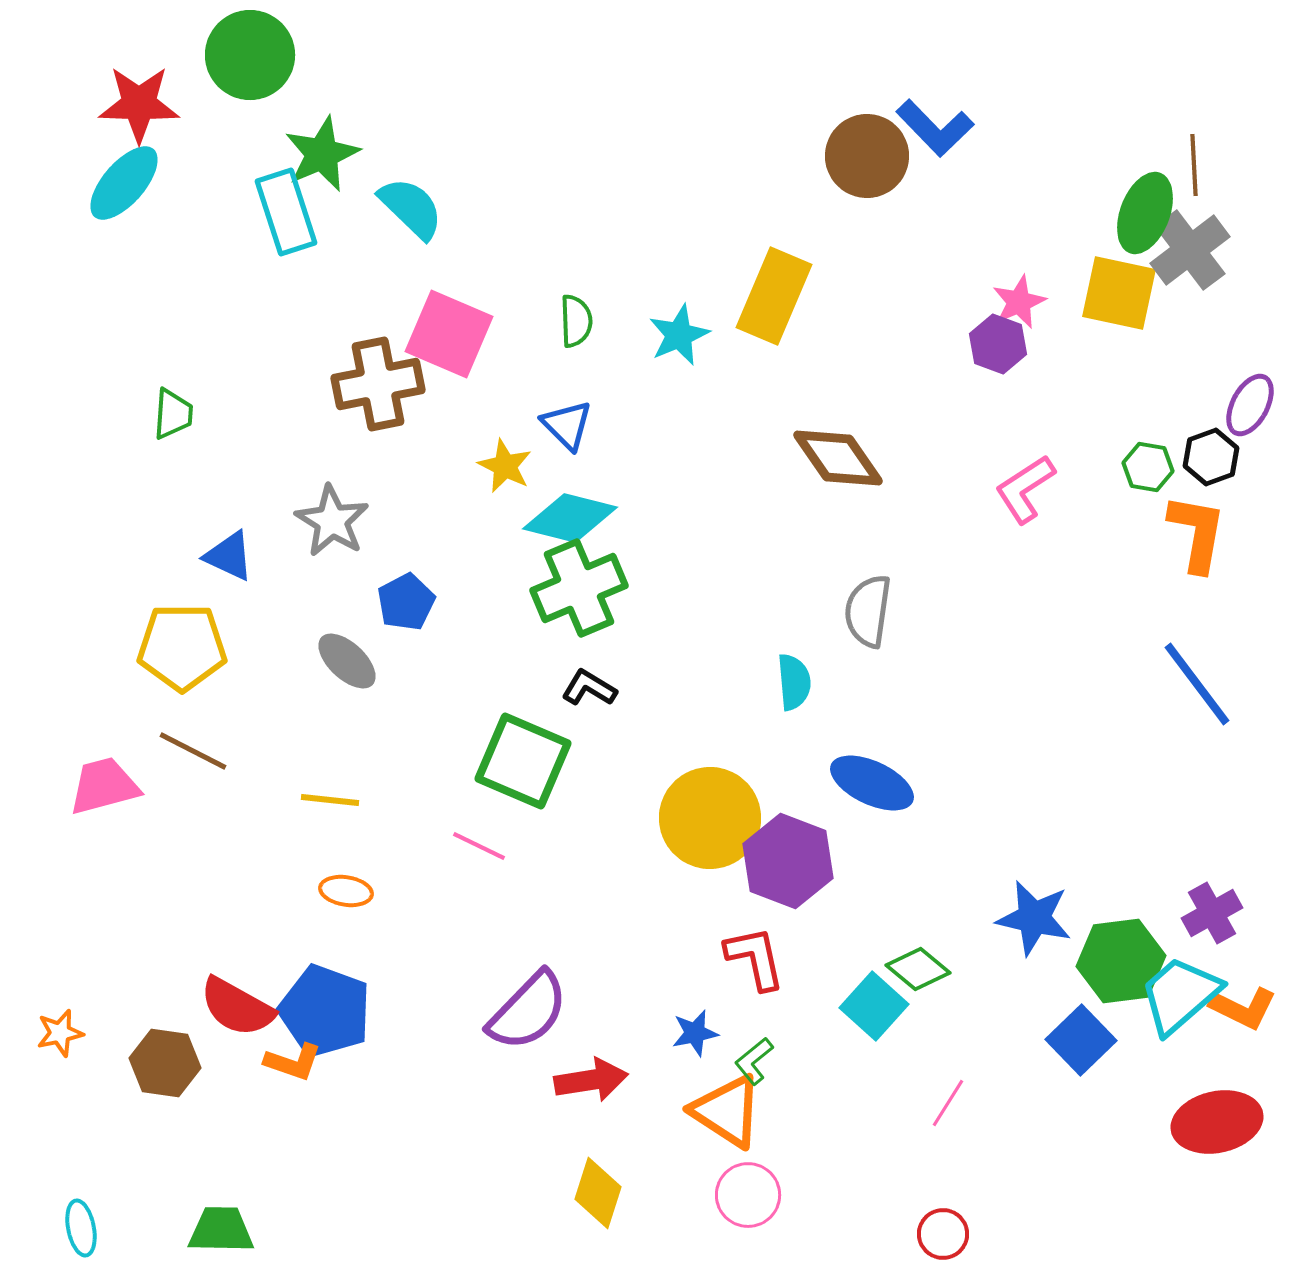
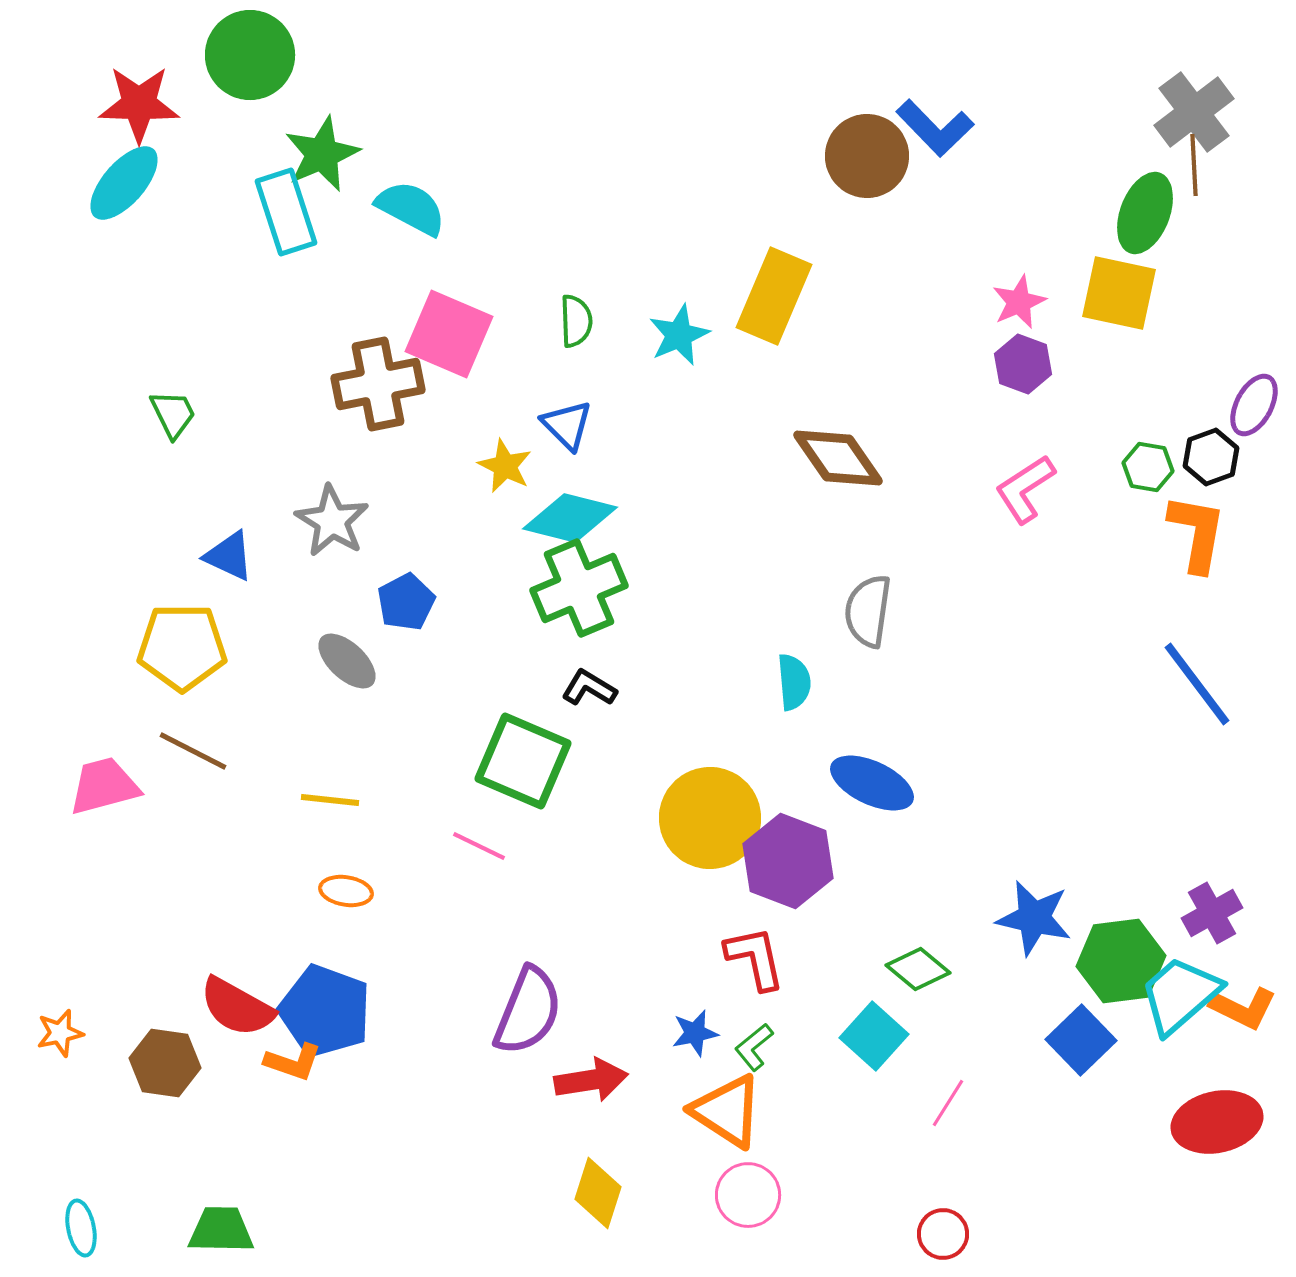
cyan semicircle at (411, 208): rotated 16 degrees counterclockwise
gray cross at (1190, 250): moved 4 px right, 138 px up
purple hexagon at (998, 344): moved 25 px right, 20 px down
purple ellipse at (1250, 405): moved 4 px right
green trapezoid at (173, 414): rotated 30 degrees counterclockwise
cyan square at (874, 1006): moved 30 px down
purple semicircle at (528, 1011): rotated 22 degrees counterclockwise
green L-shape at (754, 1061): moved 14 px up
